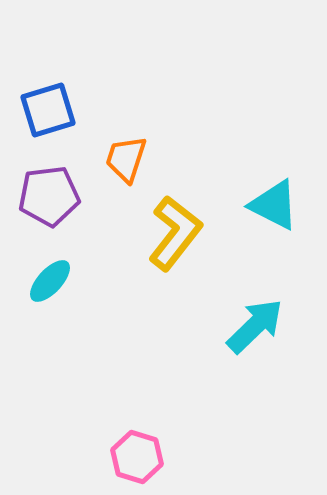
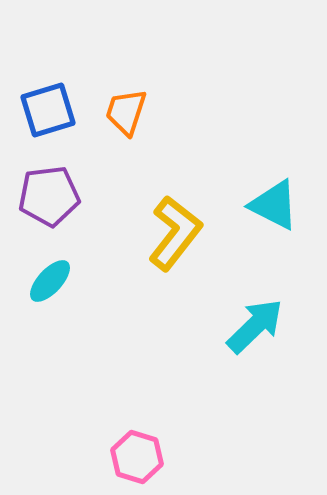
orange trapezoid: moved 47 px up
